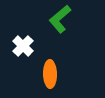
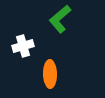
white cross: rotated 30 degrees clockwise
